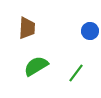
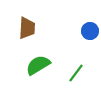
green semicircle: moved 2 px right, 1 px up
